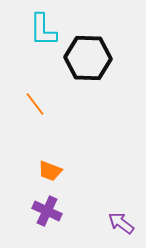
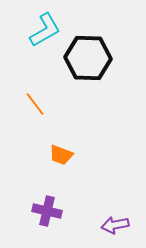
cyan L-shape: moved 2 px right; rotated 120 degrees counterclockwise
orange trapezoid: moved 11 px right, 16 px up
purple cross: rotated 12 degrees counterclockwise
purple arrow: moved 6 px left, 2 px down; rotated 48 degrees counterclockwise
